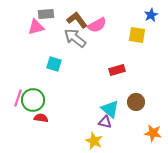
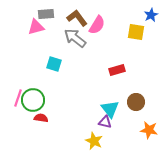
brown L-shape: moved 2 px up
pink semicircle: rotated 30 degrees counterclockwise
yellow square: moved 1 px left, 3 px up
cyan triangle: rotated 12 degrees clockwise
orange star: moved 4 px left, 3 px up
